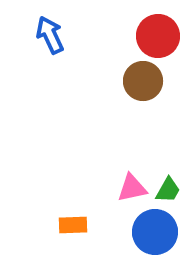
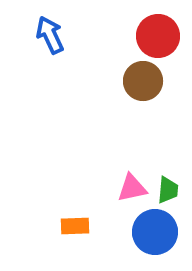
green trapezoid: rotated 24 degrees counterclockwise
orange rectangle: moved 2 px right, 1 px down
